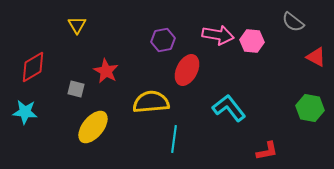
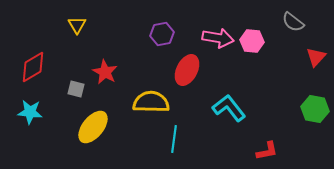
pink arrow: moved 3 px down
purple hexagon: moved 1 px left, 6 px up
red triangle: rotated 45 degrees clockwise
red star: moved 1 px left, 1 px down
yellow semicircle: rotated 6 degrees clockwise
green hexagon: moved 5 px right, 1 px down
cyan star: moved 5 px right
